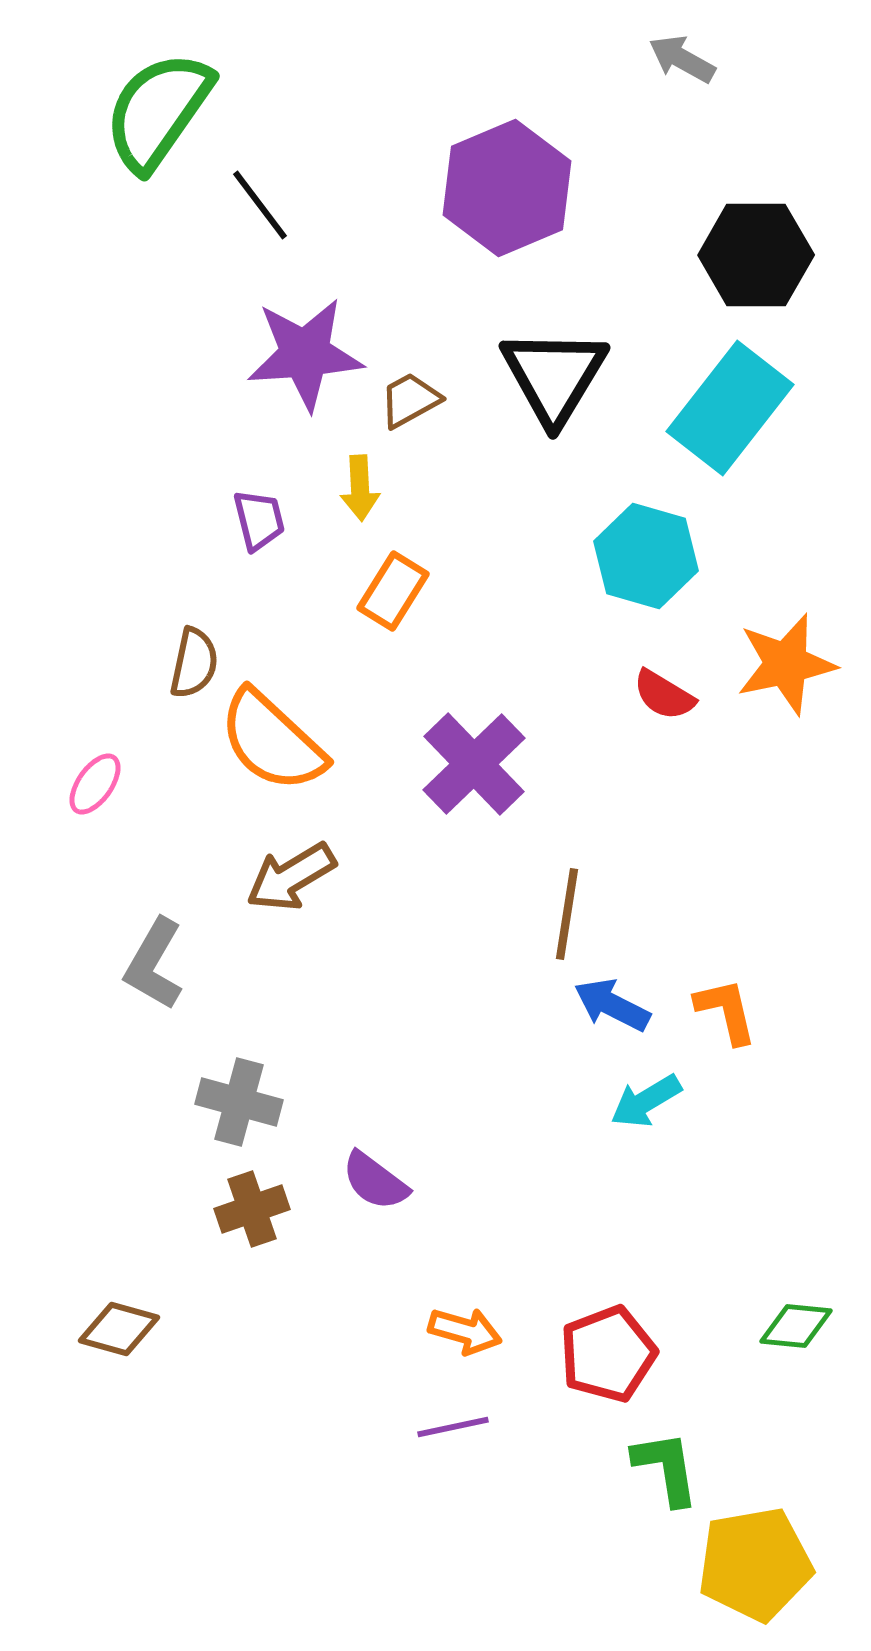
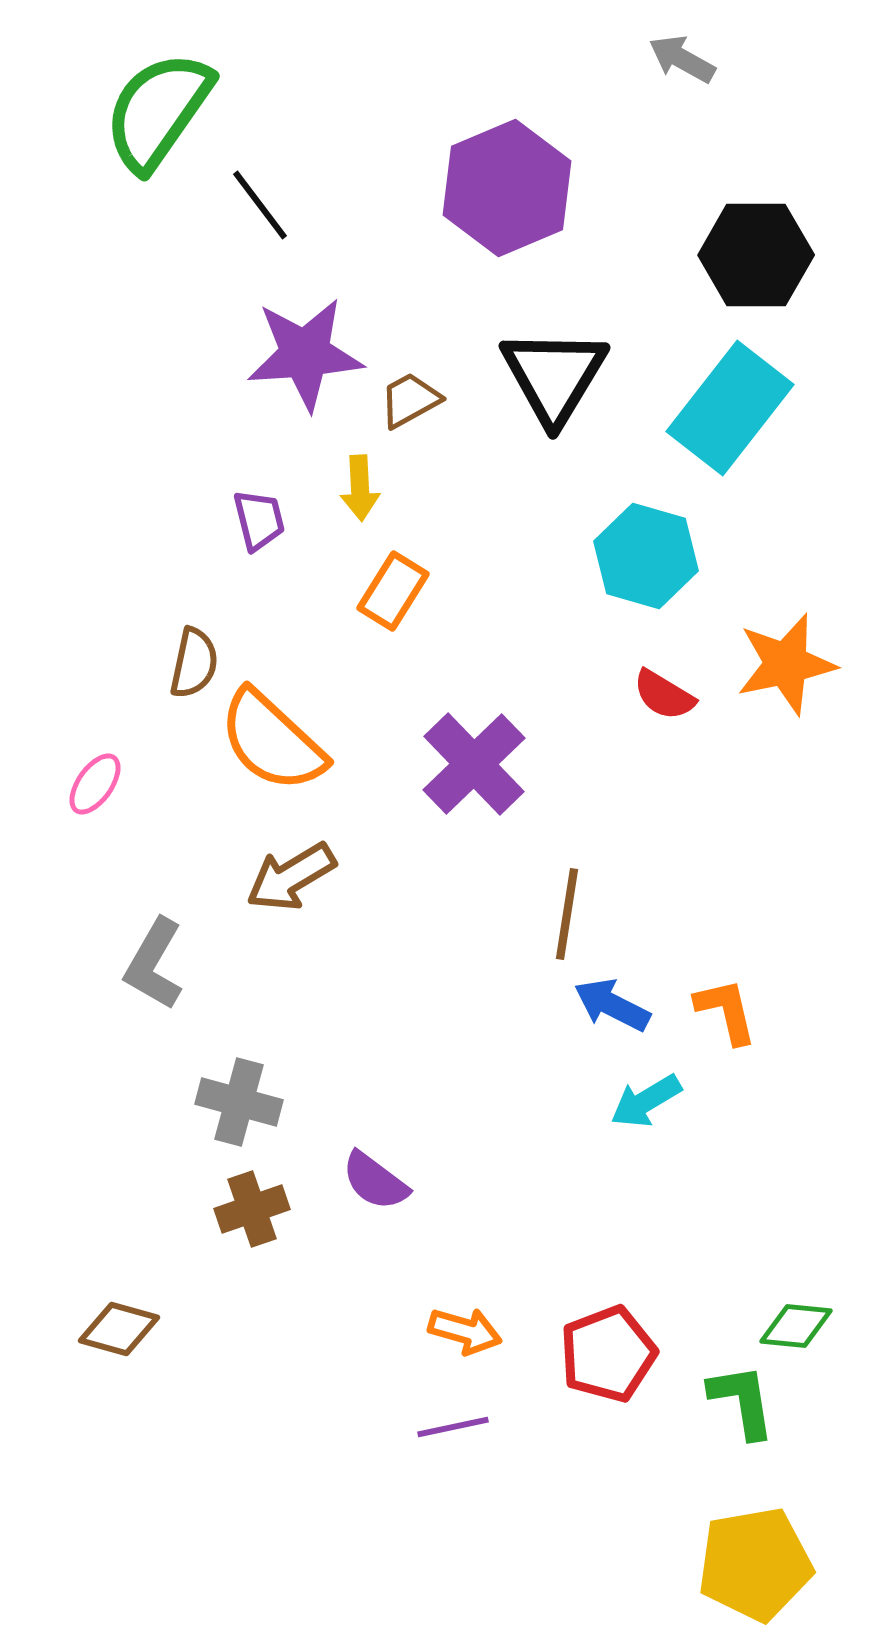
green L-shape: moved 76 px right, 67 px up
